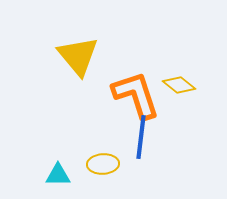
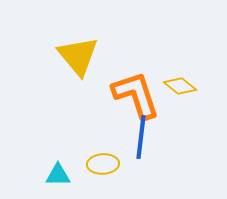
yellow diamond: moved 1 px right, 1 px down
